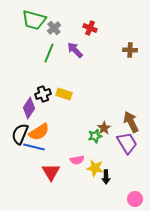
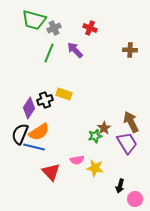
gray cross: rotated 16 degrees clockwise
black cross: moved 2 px right, 6 px down
red triangle: rotated 12 degrees counterclockwise
black arrow: moved 14 px right, 9 px down; rotated 16 degrees clockwise
